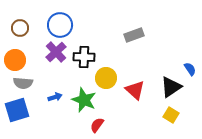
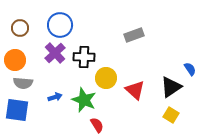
purple cross: moved 1 px left, 1 px down
blue square: rotated 25 degrees clockwise
red semicircle: rotated 112 degrees clockwise
